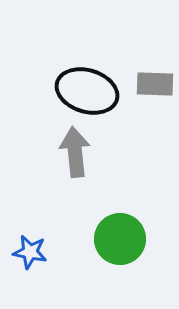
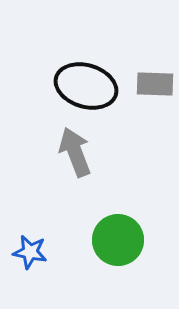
black ellipse: moved 1 px left, 5 px up
gray arrow: rotated 15 degrees counterclockwise
green circle: moved 2 px left, 1 px down
